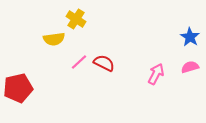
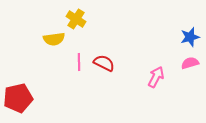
blue star: rotated 24 degrees clockwise
pink line: rotated 48 degrees counterclockwise
pink semicircle: moved 4 px up
pink arrow: moved 3 px down
red pentagon: moved 10 px down
